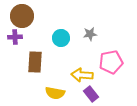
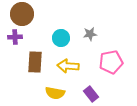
brown circle: moved 2 px up
yellow arrow: moved 14 px left, 9 px up
